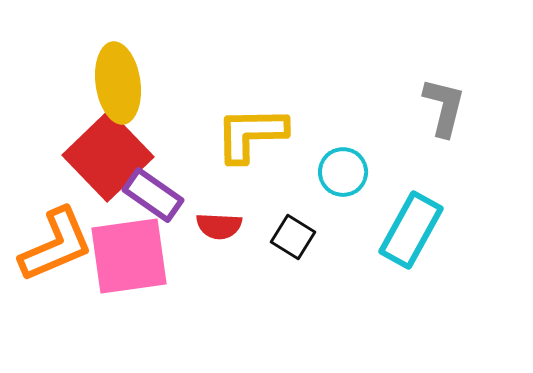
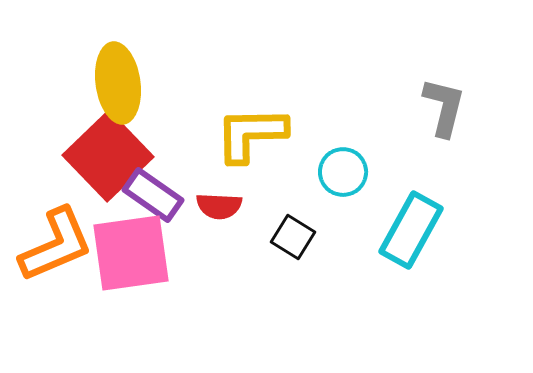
red semicircle: moved 20 px up
pink square: moved 2 px right, 3 px up
